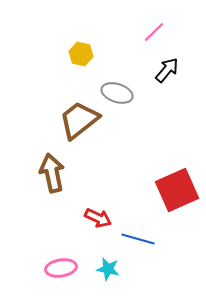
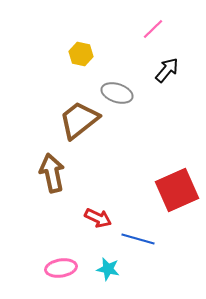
pink line: moved 1 px left, 3 px up
